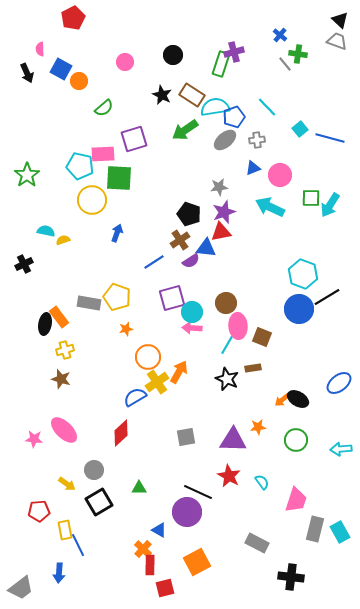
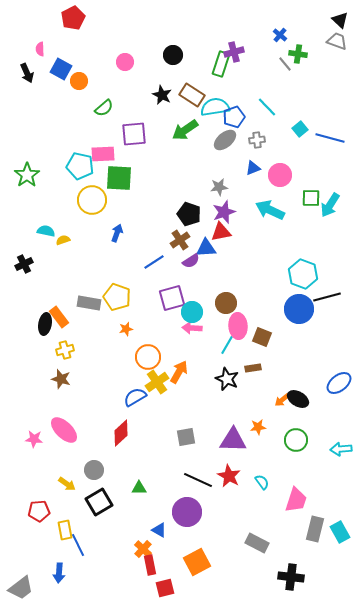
purple square at (134, 139): moved 5 px up; rotated 12 degrees clockwise
cyan arrow at (270, 207): moved 3 px down
blue triangle at (206, 248): rotated 10 degrees counterclockwise
black line at (327, 297): rotated 16 degrees clockwise
black line at (198, 492): moved 12 px up
red rectangle at (150, 565): rotated 12 degrees counterclockwise
